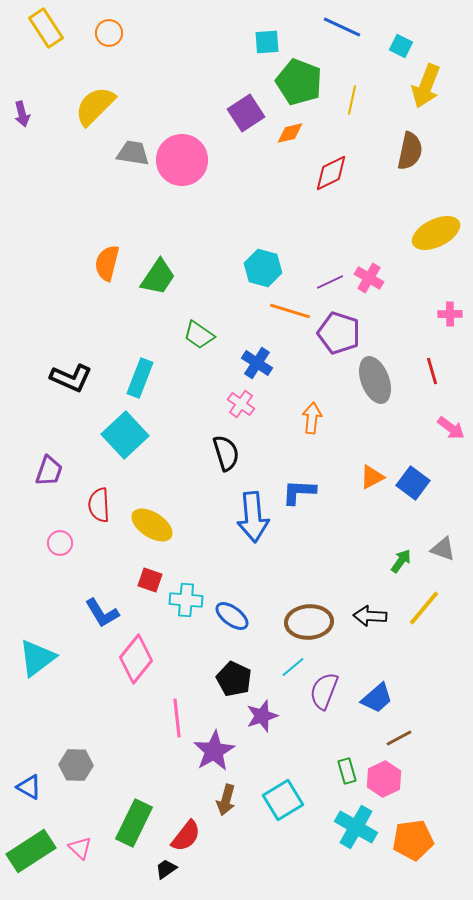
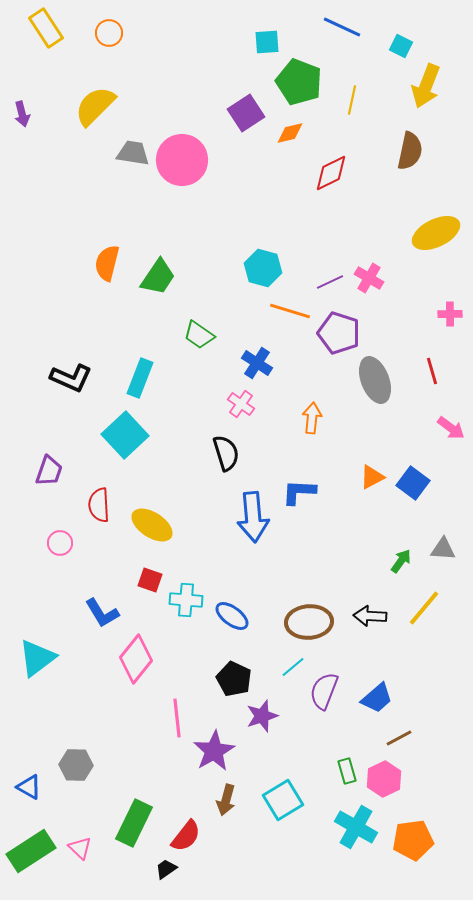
gray triangle at (443, 549): rotated 16 degrees counterclockwise
